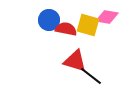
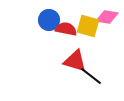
yellow square: moved 1 px down
